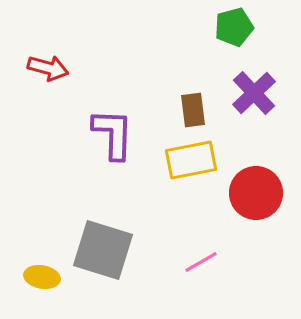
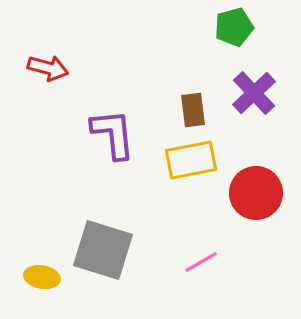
purple L-shape: rotated 8 degrees counterclockwise
